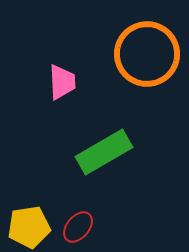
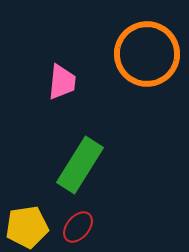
pink trapezoid: rotated 9 degrees clockwise
green rectangle: moved 24 px left, 13 px down; rotated 28 degrees counterclockwise
yellow pentagon: moved 2 px left
